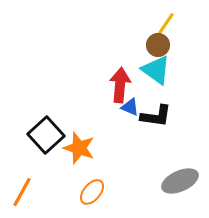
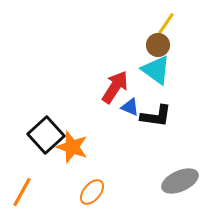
red arrow: moved 5 px left, 2 px down; rotated 28 degrees clockwise
orange star: moved 7 px left, 1 px up
